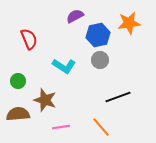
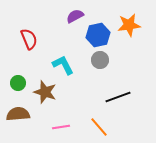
orange star: moved 2 px down
cyan L-shape: moved 1 px left, 1 px up; rotated 150 degrees counterclockwise
green circle: moved 2 px down
brown star: moved 8 px up
orange line: moved 2 px left
